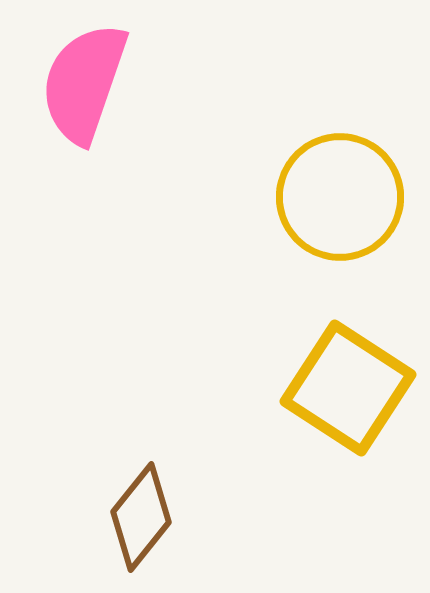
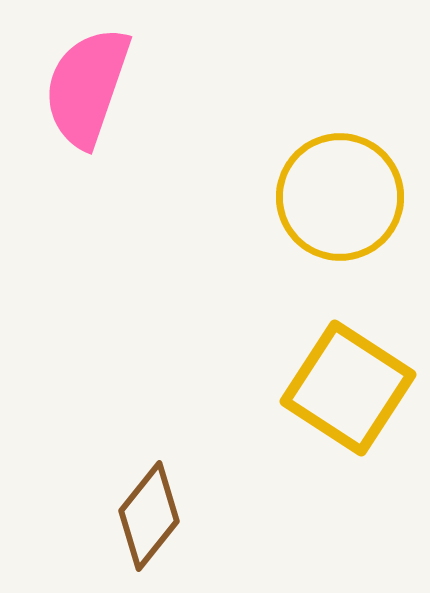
pink semicircle: moved 3 px right, 4 px down
brown diamond: moved 8 px right, 1 px up
